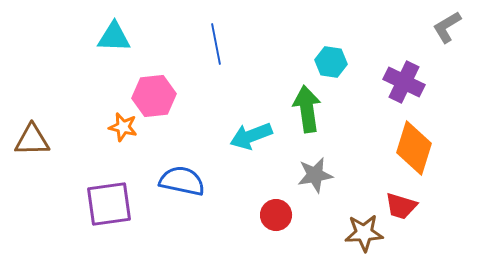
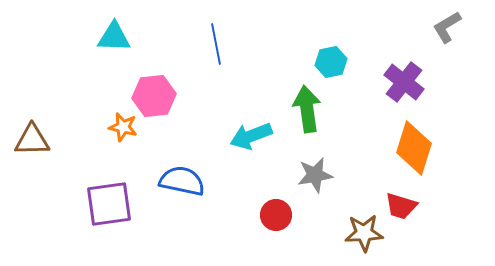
cyan hexagon: rotated 20 degrees counterclockwise
purple cross: rotated 12 degrees clockwise
